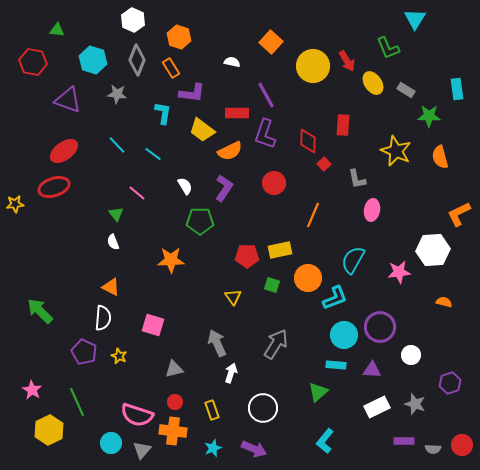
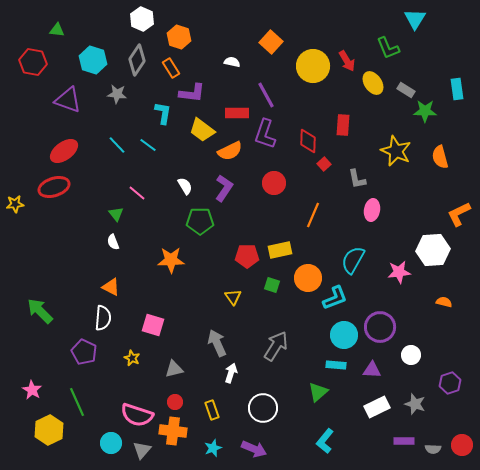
white hexagon at (133, 20): moved 9 px right, 1 px up
gray diamond at (137, 60): rotated 12 degrees clockwise
green star at (429, 116): moved 4 px left, 5 px up
cyan line at (153, 154): moved 5 px left, 9 px up
gray arrow at (276, 344): moved 2 px down
yellow star at (119, 356): moved 13 px right, 2 px down
